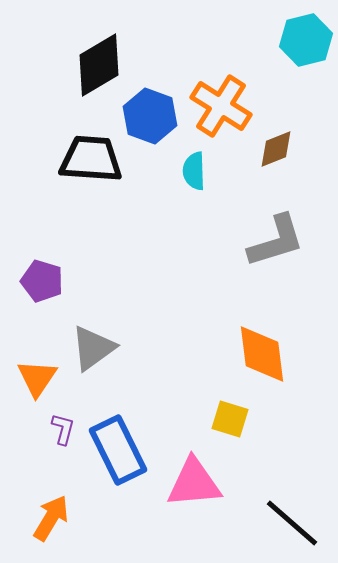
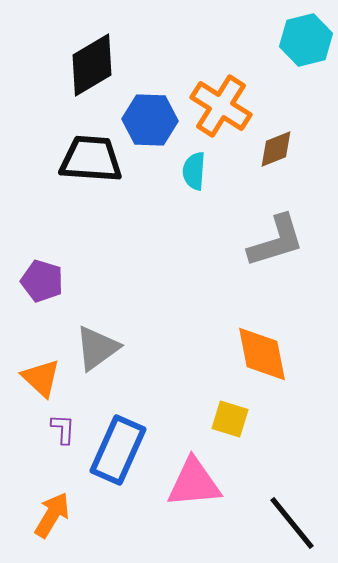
black diamond: moved 7 px left
blue hexagon: moved 4 px down; rotated 18 degrees counterclockwise
cyan semicircle: rotated 6 degrees clockwise
gray triangle: moved 4 px right
orange diamond: rotated 4 degrees counterclockwise
orange triangle: moved 4 px right; rotated 21 degrees counterclockwise
purple L-shape: rotated 12 degrees counterclockwise
blue rectangle: rotated 50 degrees clockwise
orange arrow: moved 1 px right, 3 px up
black line: rotated 10 degrees clockwise
